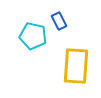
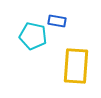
blue rectangle: moved 2 px left; rotated 54 degrees counterclockwise
